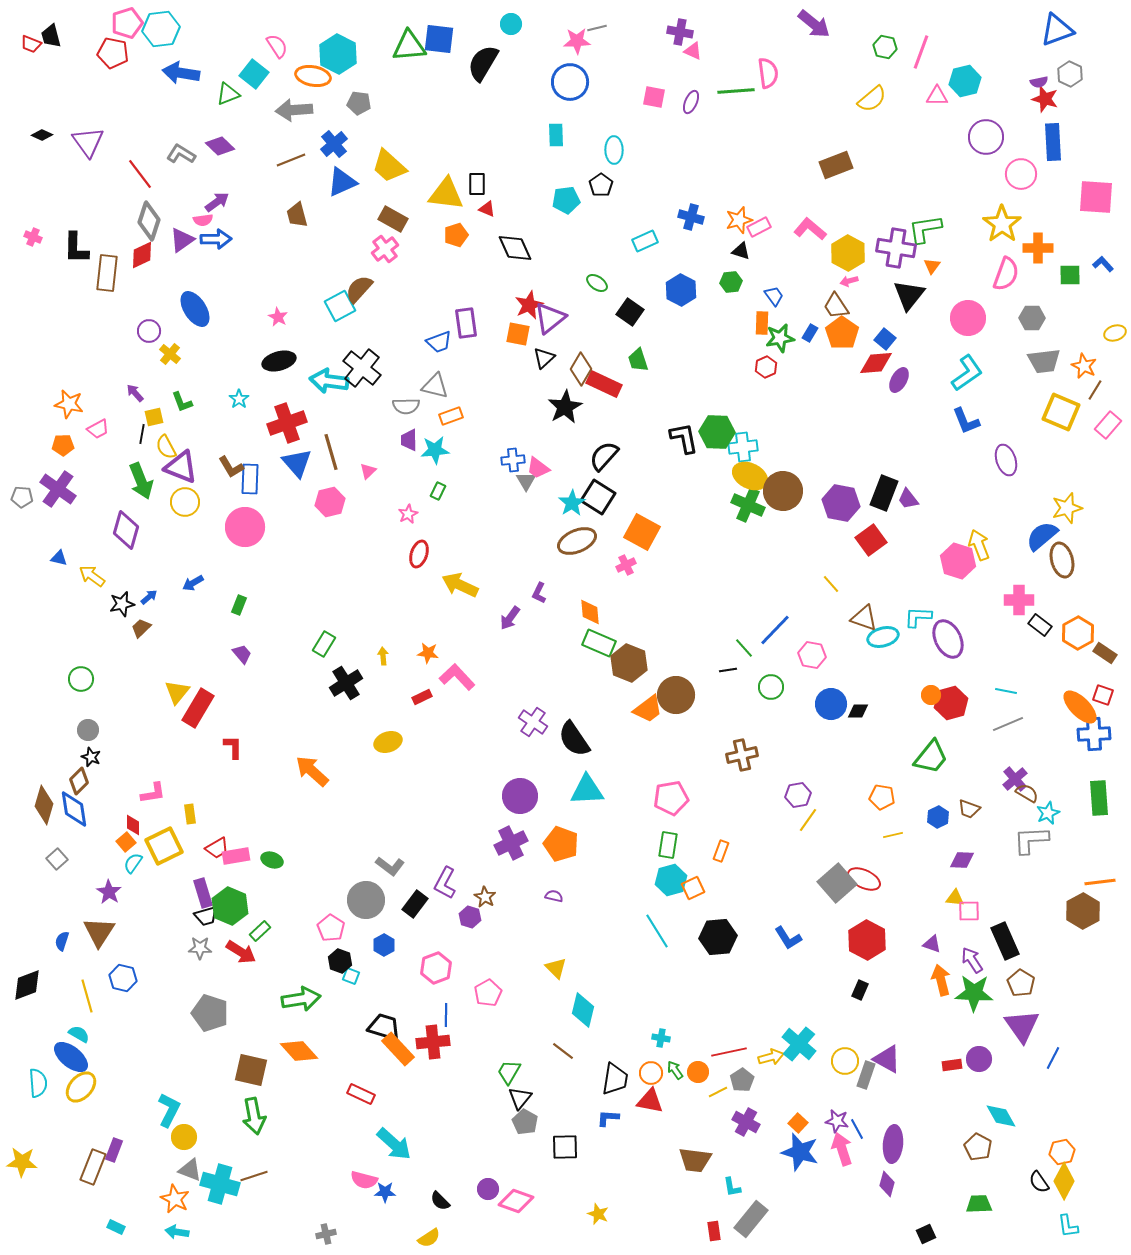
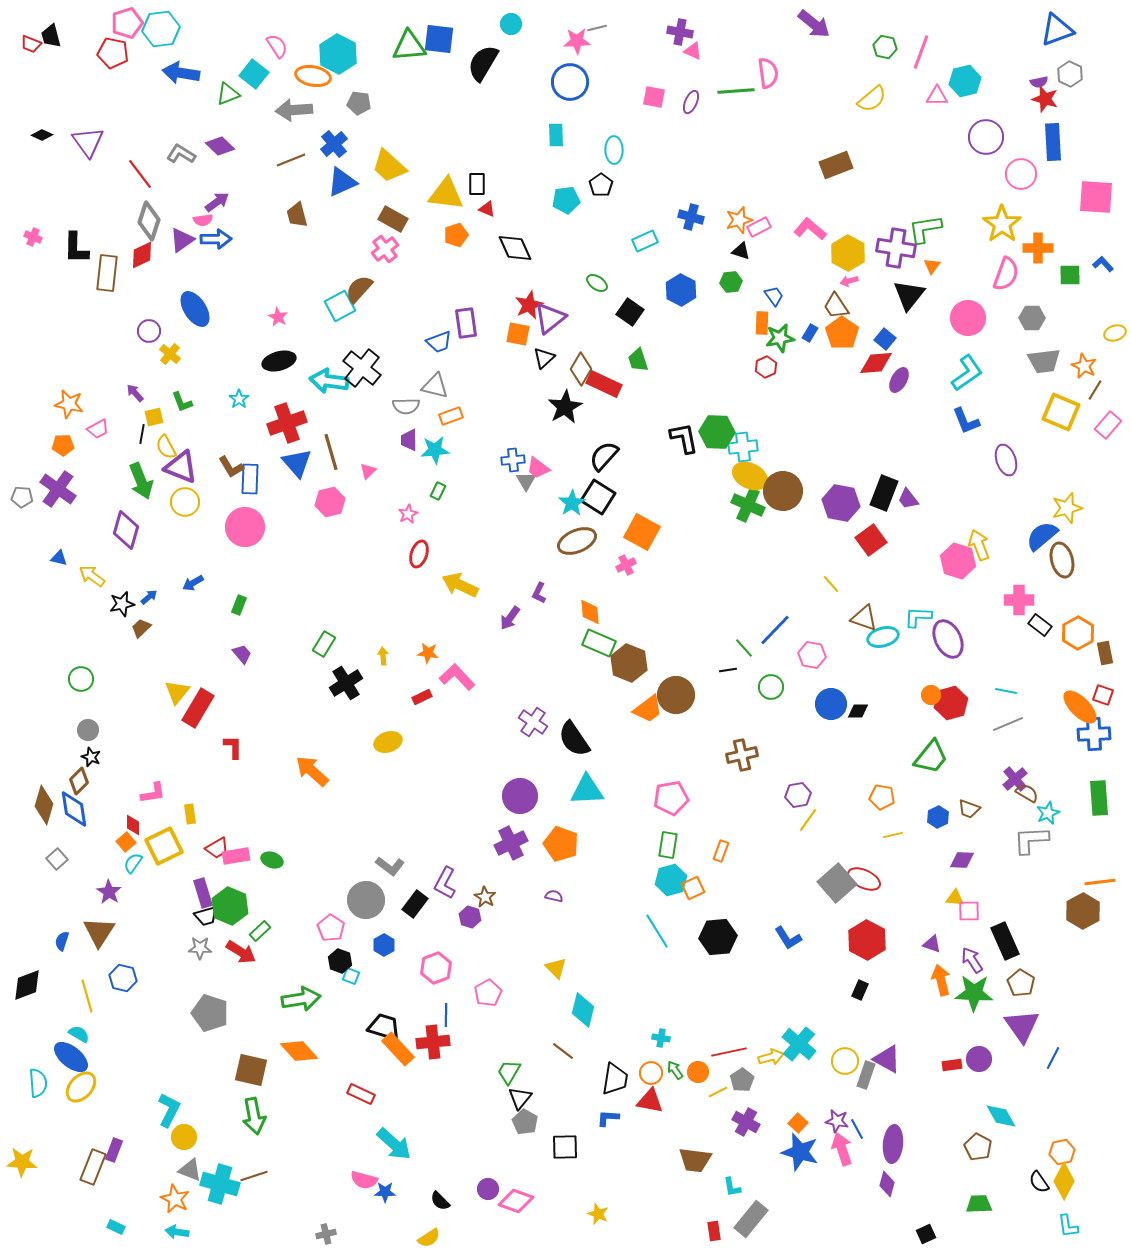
brown rectangle at (1105, 653): rotated 45 degrees clockwise
